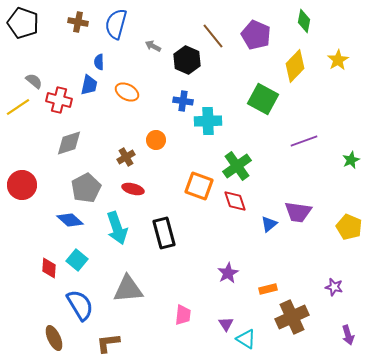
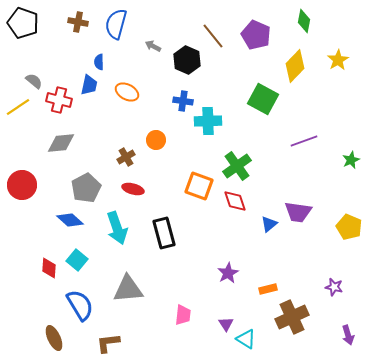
gray diamond at (69, 143): moved 8 px left; rotated 12 degrees clockwise
